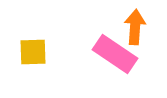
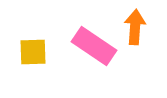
pink rectangle: moved 21 px left, 8 px up
